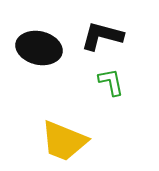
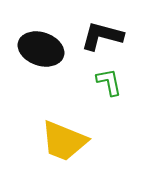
black ellipse: moved 2 px right, 1 px down; rotated 6 degrees clockwise
green L-shape: moved 2 px left
